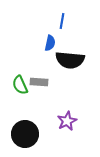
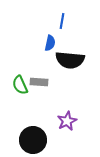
black circle: moved 8 px right, 6 px down
